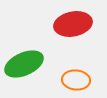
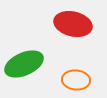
red ellipse: rotated 24 degrees clockwise
